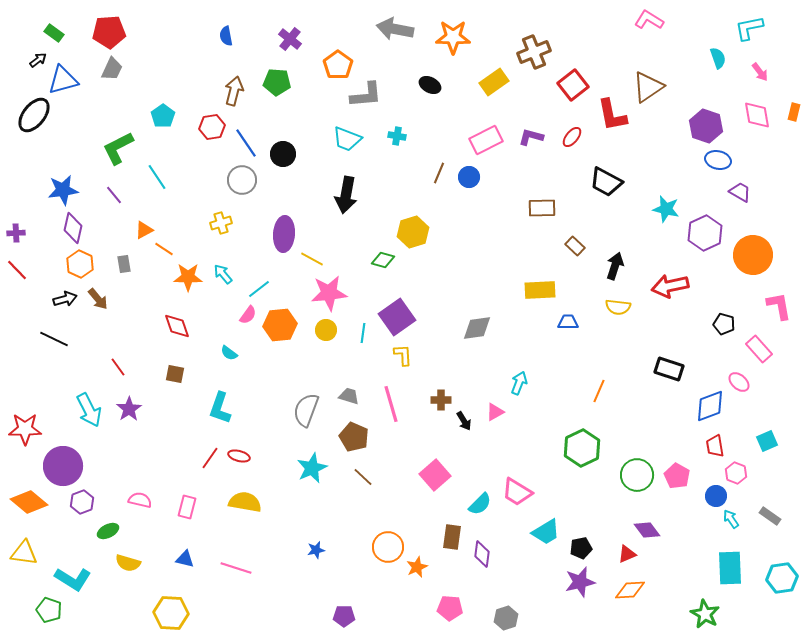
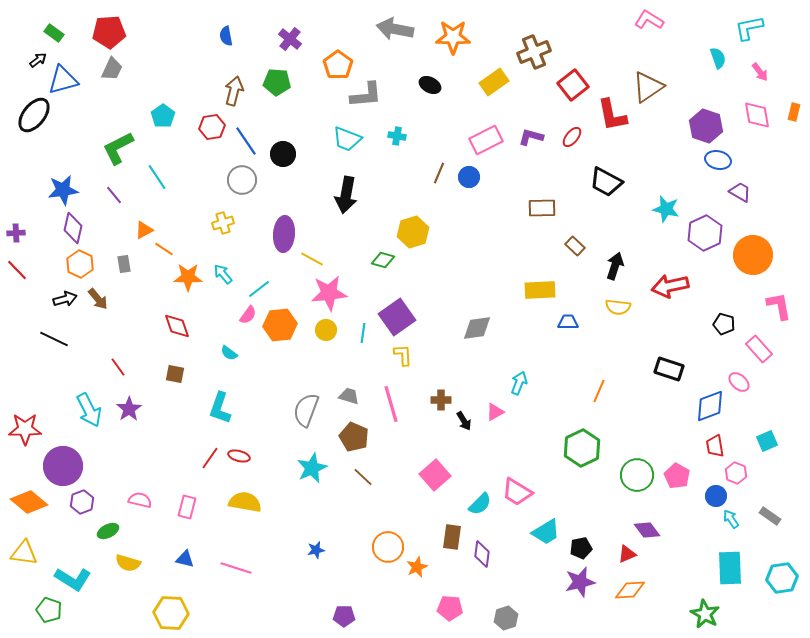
blue line at (246, 143): moved 2 px up
yellow cross at (221, 223): moved 2 px right
